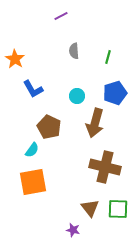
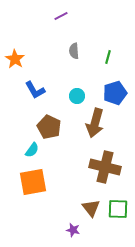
blue L-shape: moved 2 px right, 1 px down
brown triangle: moved 1 px right
